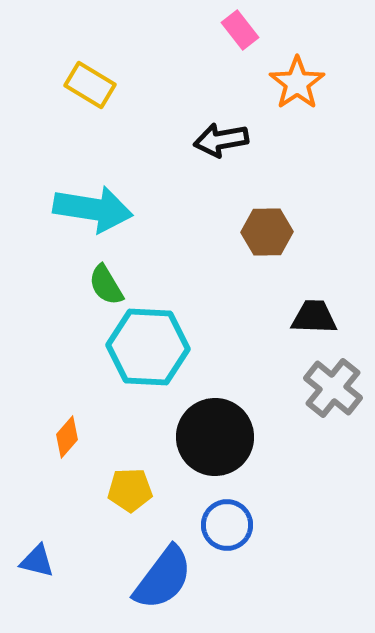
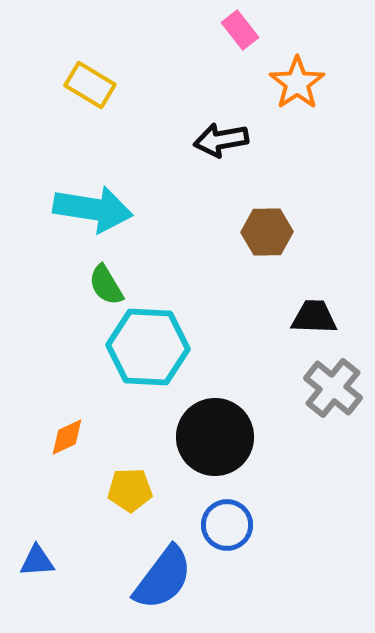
orange diamond: rotated 24 degrees clockwise
blue triangle: rotated 18 degrees counterclockwise
